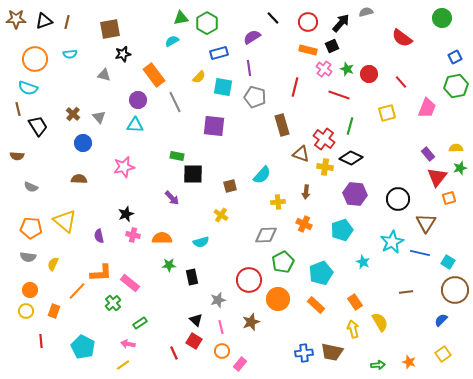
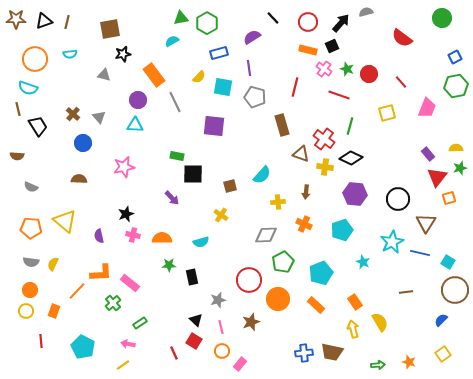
gray semicircle at (28, 257): moved 3 px right, 5 px down
